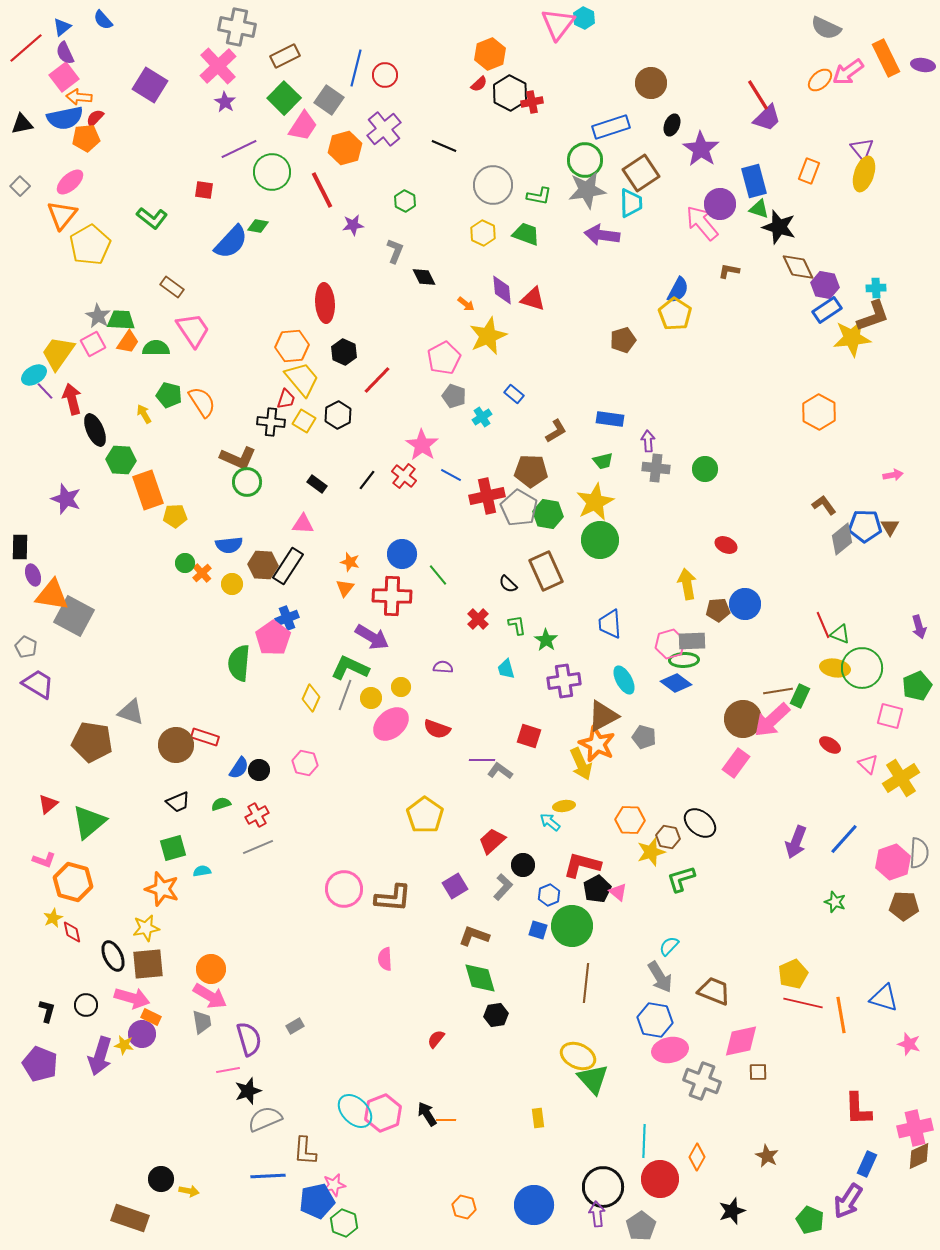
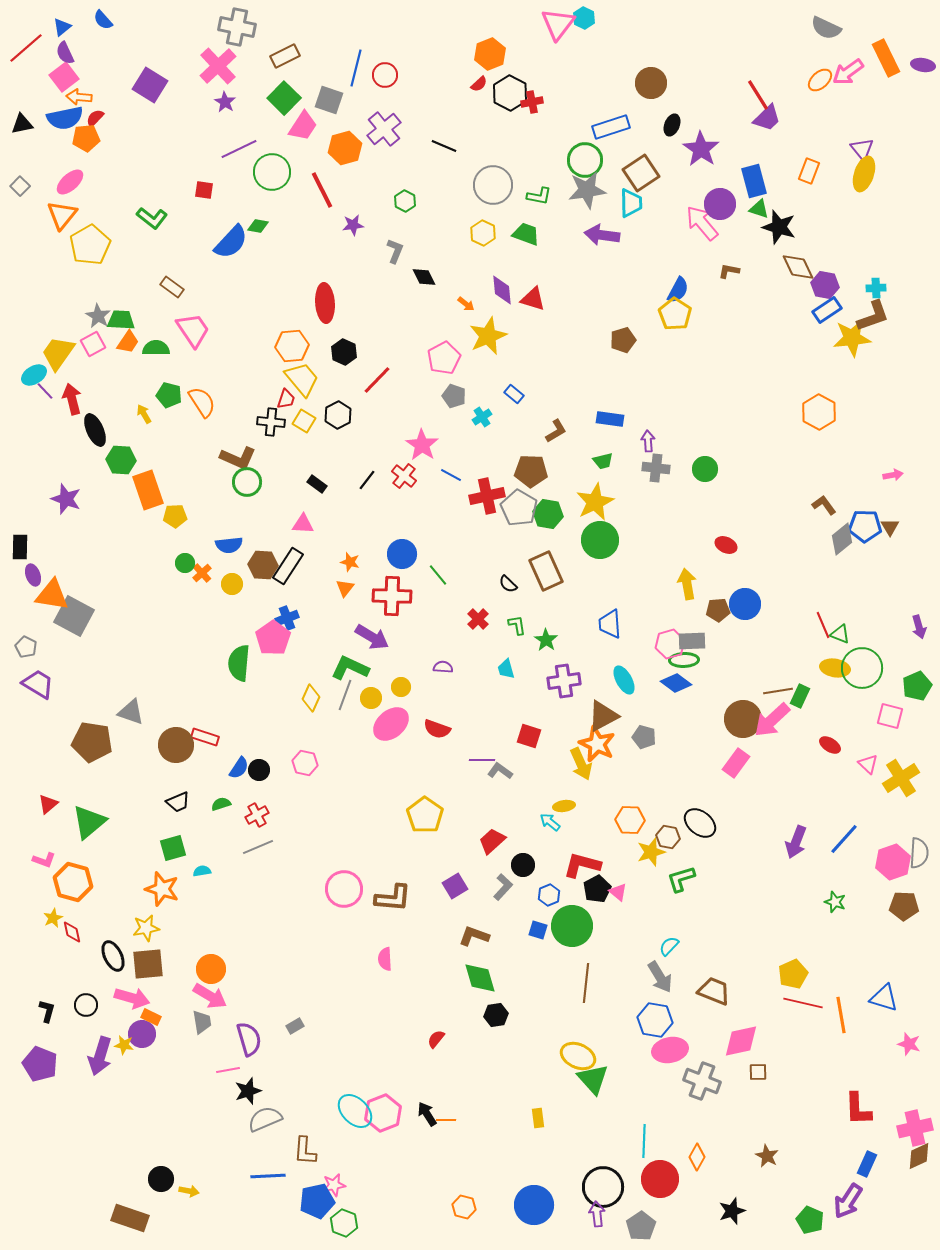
gray square at (329, 100): rotated 16 degrees counterclockwise
